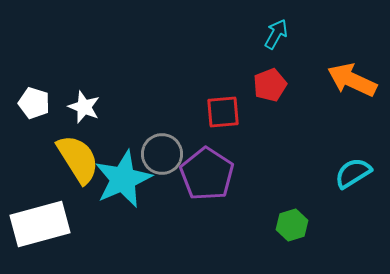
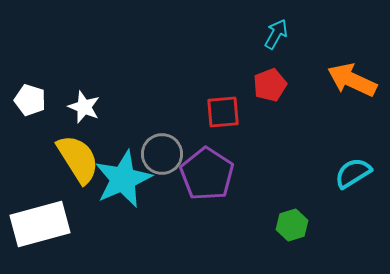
white pentagon: moved 4 px left, 3 px up
